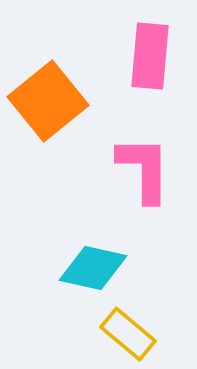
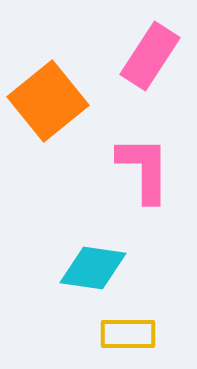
pink rectangle: rotated 28 degrees clockwise
cyan diamond: rotated 4 degrees counterclockwise
yellow rectangle: rotated 40 degrees counterclockwise
